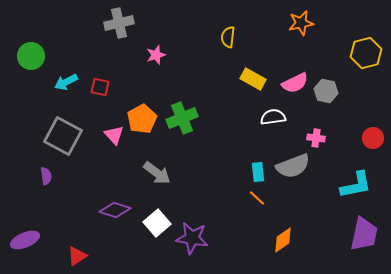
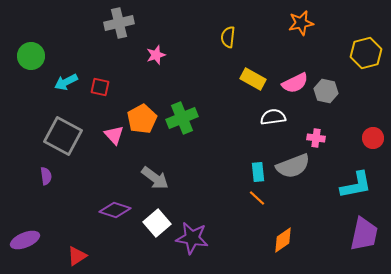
gray arrow: moved 2 px left, 5 px down
